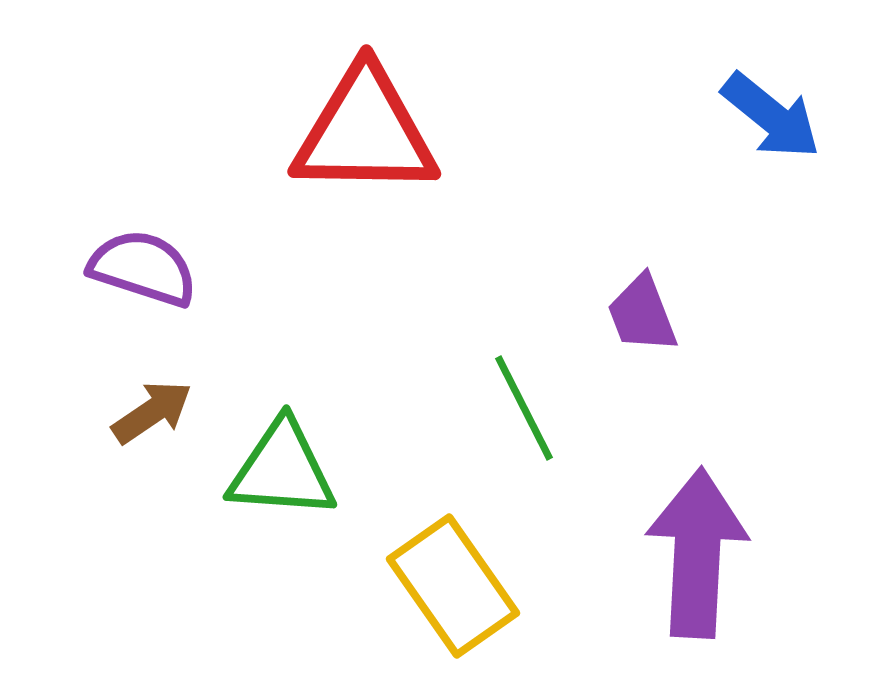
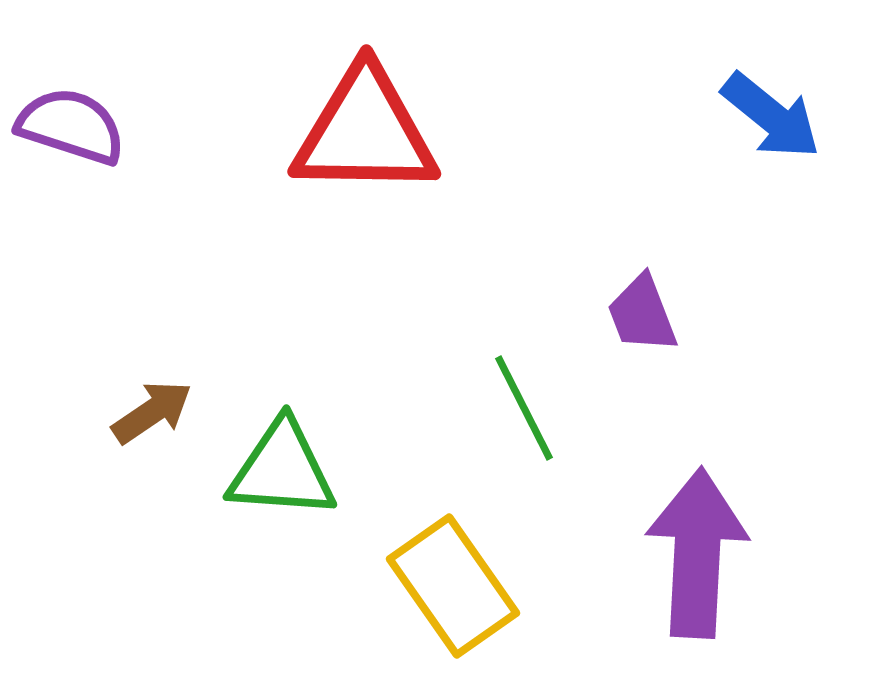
purple semicircle: moved 72 px left, 142 px up
